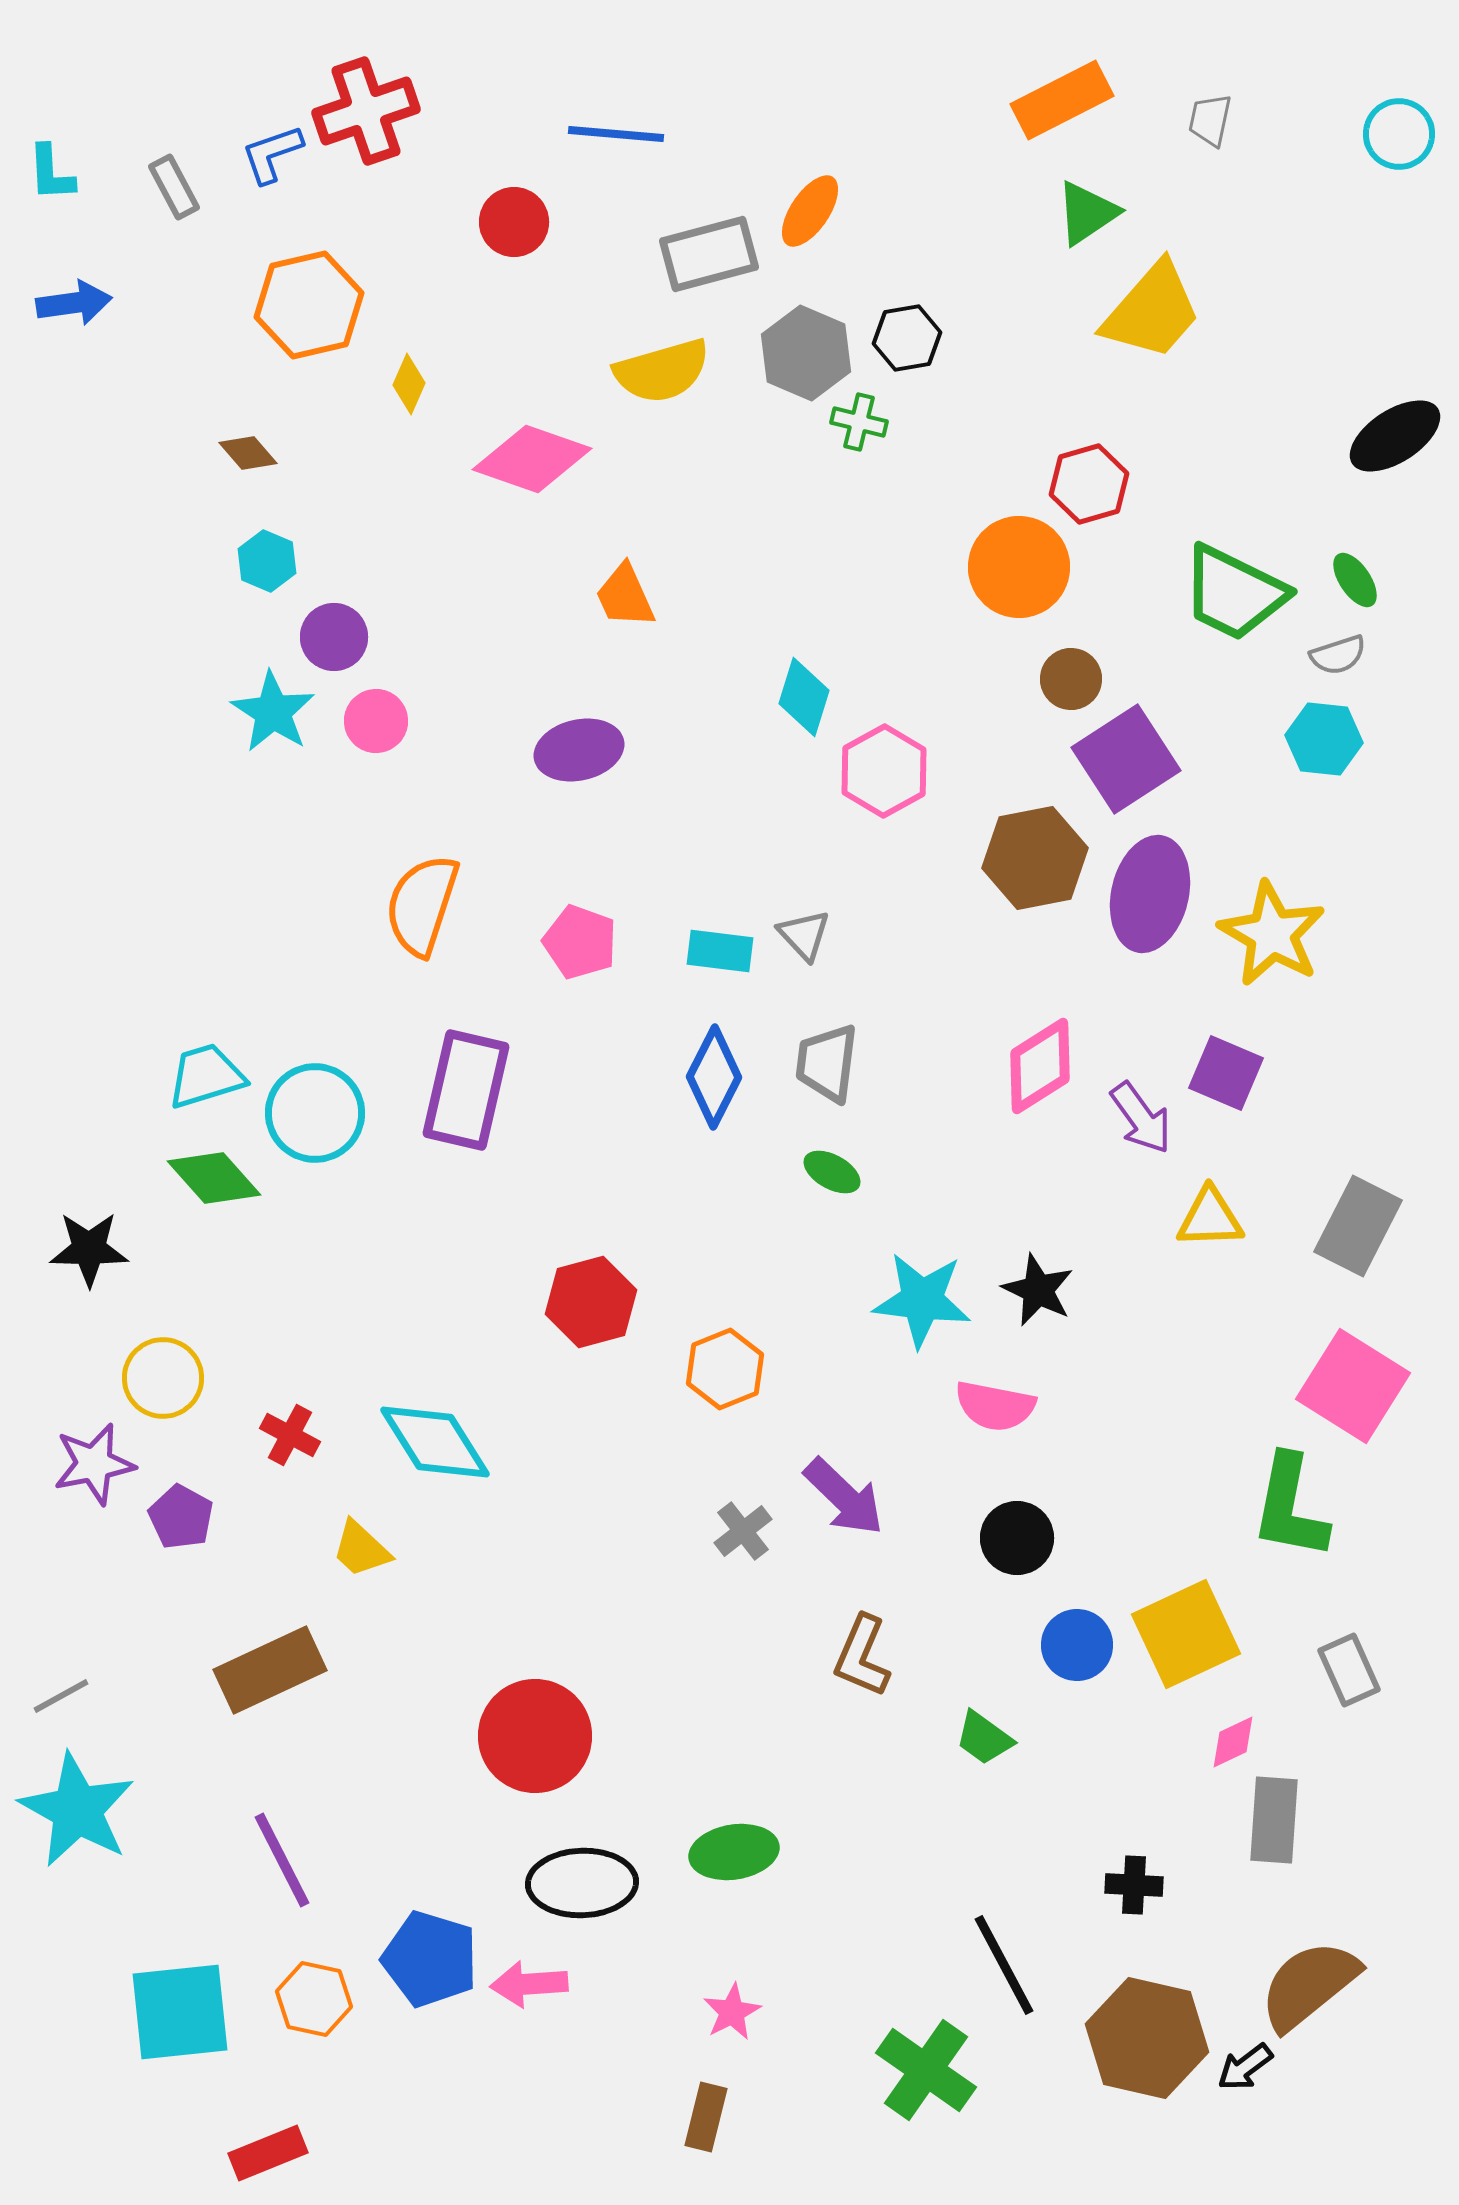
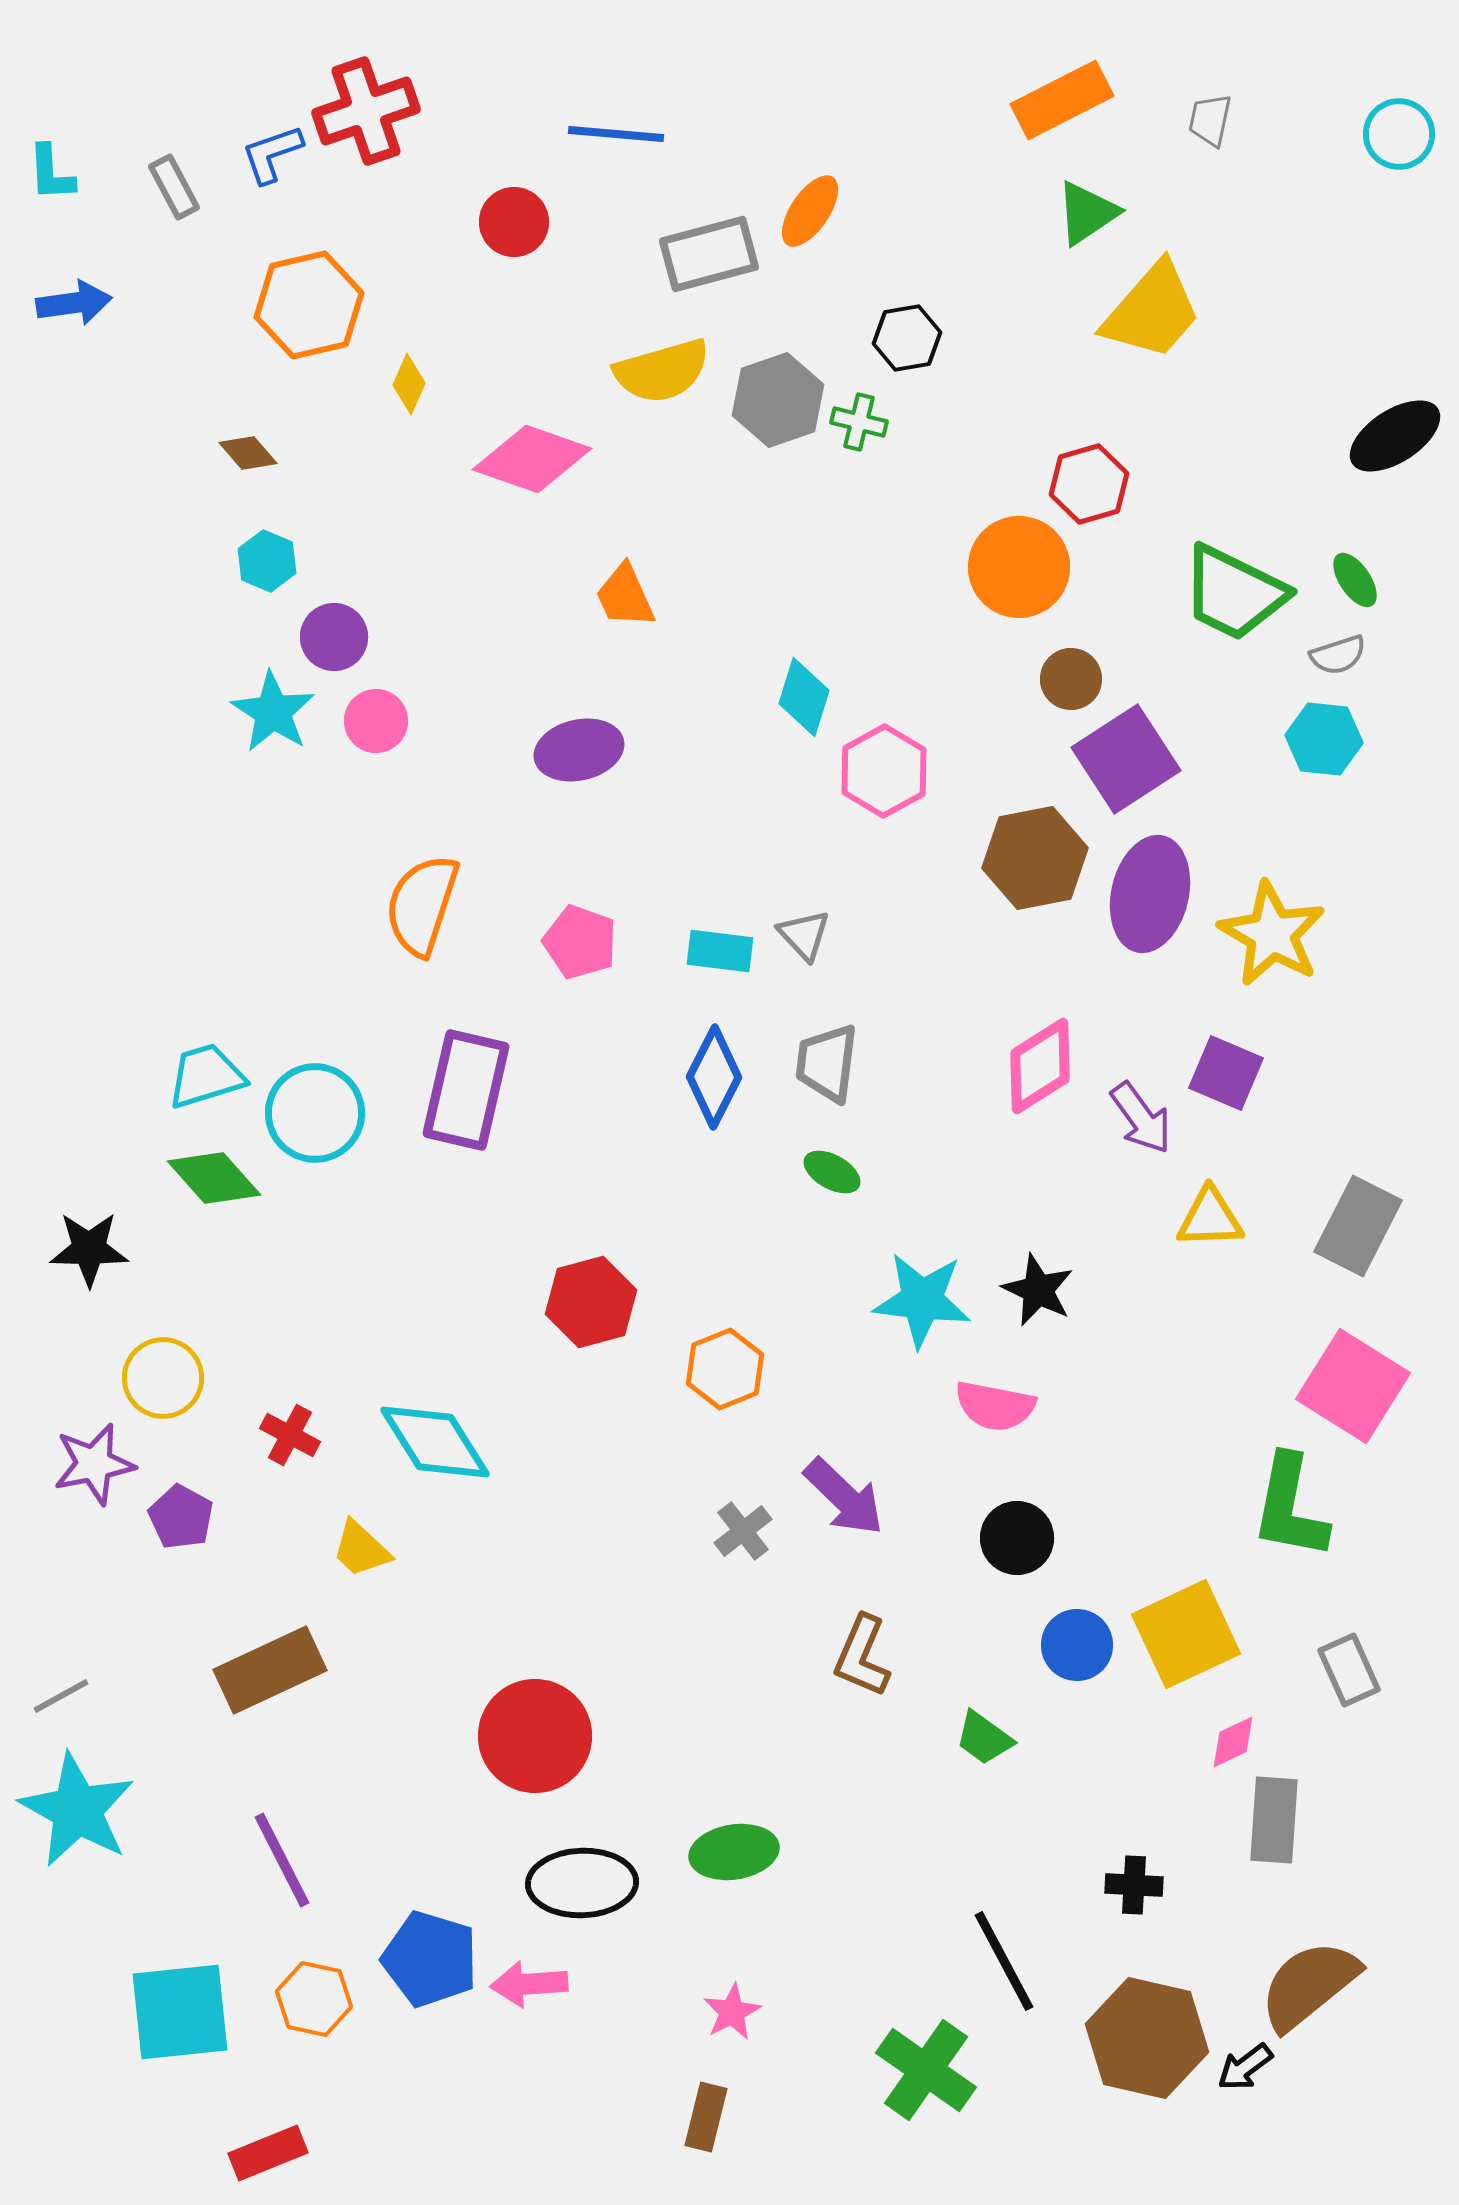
gray hexagon at (806, 353): moved 28 px left, 47 px down; rotated 18 degrees clockwise
black line at (1004, 1965): moved 4 px up
